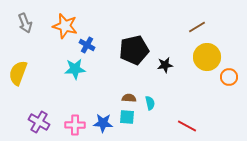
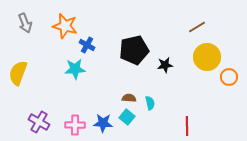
cyan square: rotated 35 degrees clockwise
red line: rotated 60 degrees clockwise
